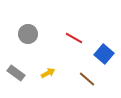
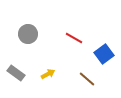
blue square: rotated 12 degrees clockwise
yellow arrow: moved 1 px down
